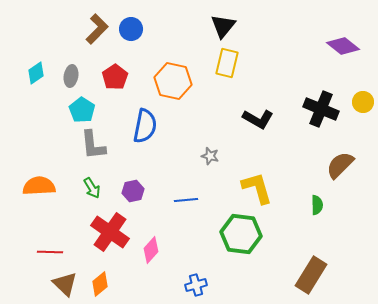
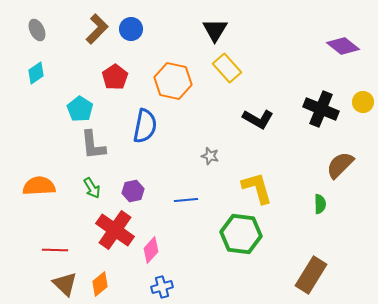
black triangle: moved 8 px left, 4 px down; rotated 8 degrees counterclockwise
yellow rectangle: moved 5 px down; rotated 56 degrees counterclockwise
gray ellipse: moved 34 px left, 46 px up; rotated 35 degrees counterclockwise
cyan pentagon: moved 2 px left, 1 px up
green semicircle: moved 3 px right, 1 px up
red cross: moved 5 px right, 2 px up
red line: moved 5 px right, 2 px up
blue cross: moved 34 px left, 2 px down
